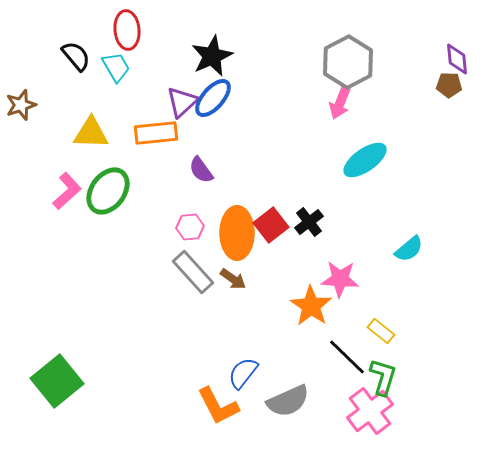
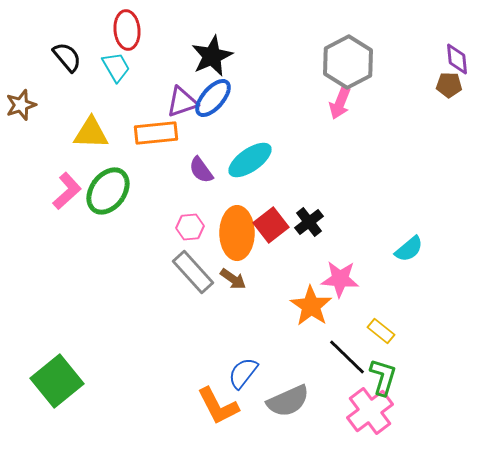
black semicircle: moved 9 px left, 1 px down
purple triangle: rotated 24 degrees clockwise
cyan ellipse: moved 115 px left
